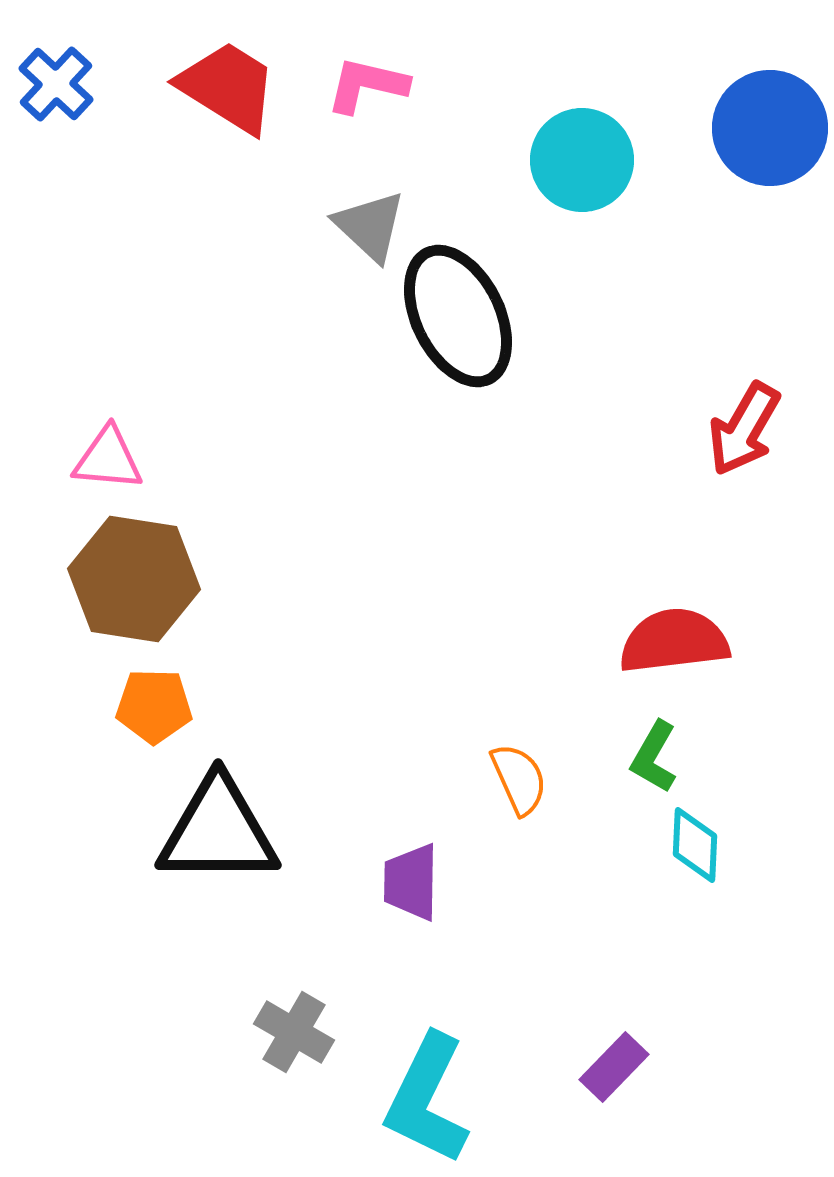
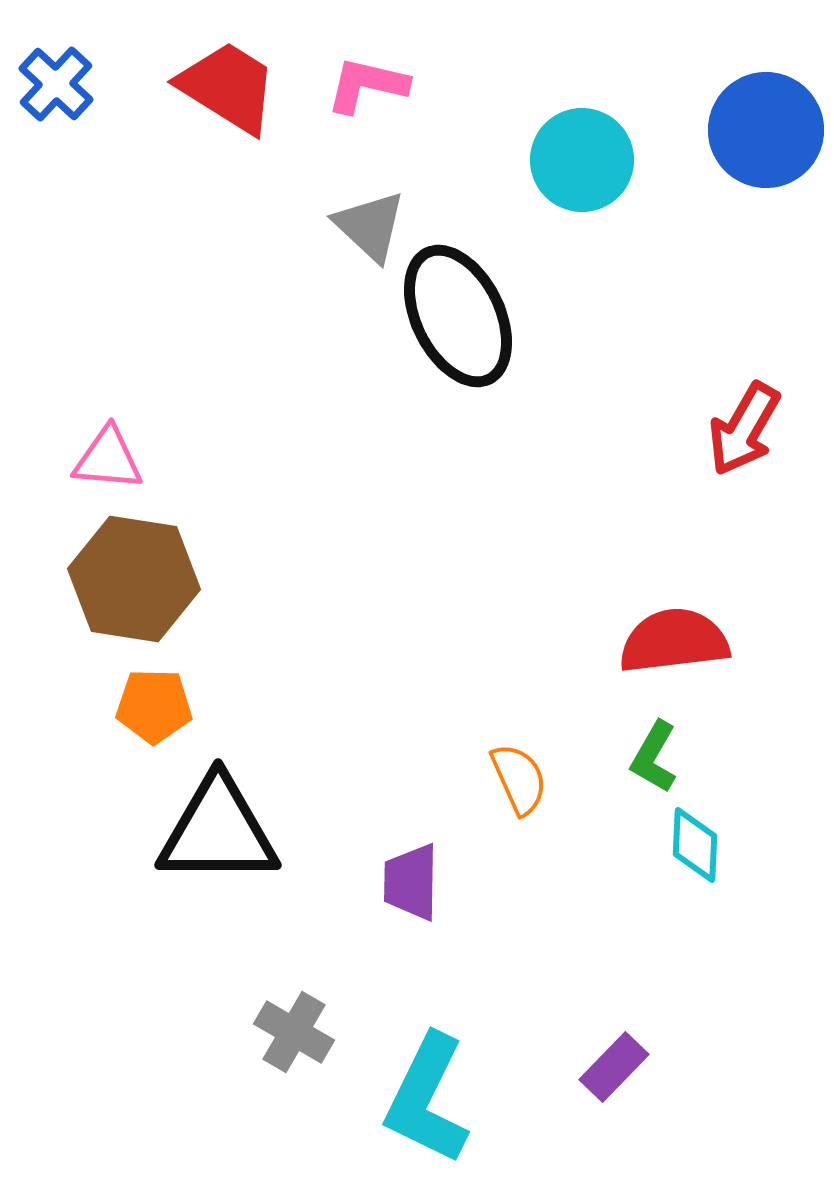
blue circle: moved 4 px left, 2 px down
